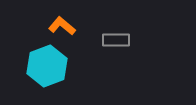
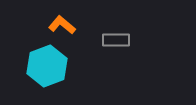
orange L-shape: moved 1 px up
